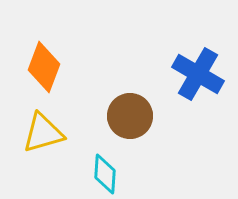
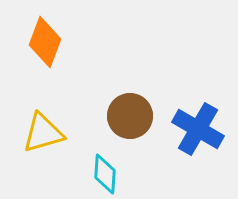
orange diamond: moved 1 px right, 25 px up
blue cross: moved 55 px down
